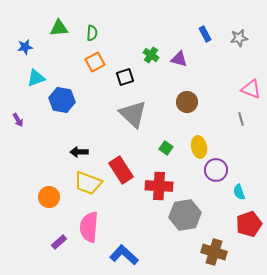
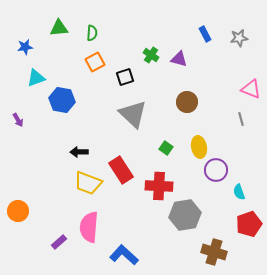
orange circle: moved 31 px left, 14 px down
